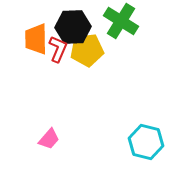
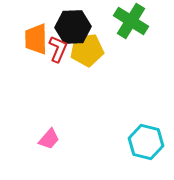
green cross: moved 10 px right
